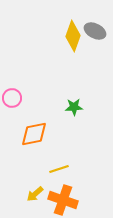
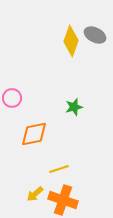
gray ellipse: moved 4 px down
yellow diamond: moved 2 px left, 5 px down
green star: rotated 12 degrees counterclockwise
